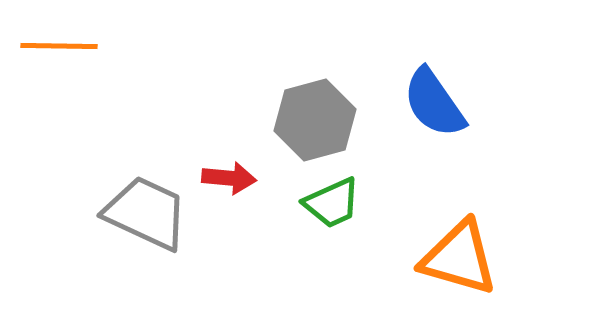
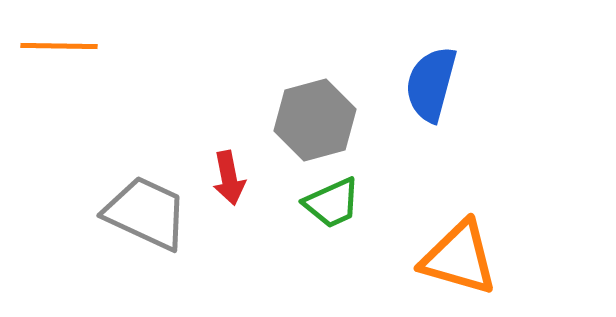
blue semicircle: moved 3 px left, 19 px up; rotated 50 degrees clockwise
red arrow: rotated 74 degrees clockwise
